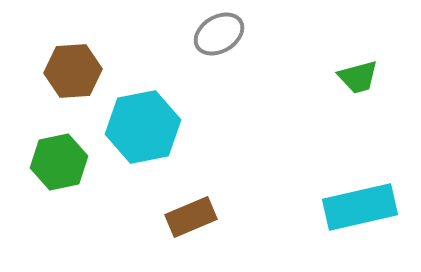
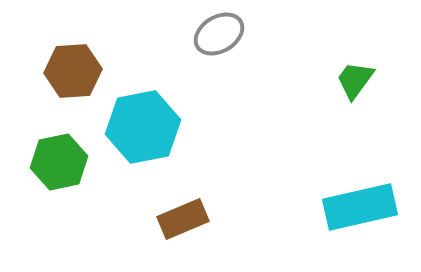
green trapezoid: moved 3 px left, 3 px down; rotated 141 degrees clockwise
brown rectangle: moved 8 px left, 2 px down
